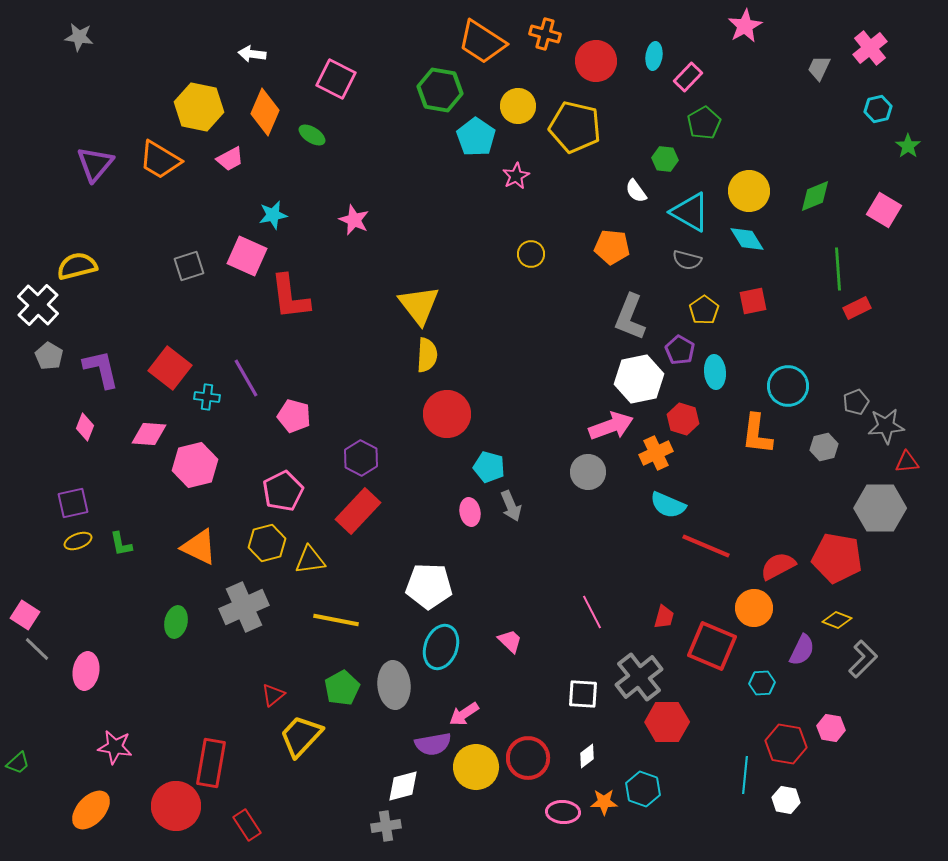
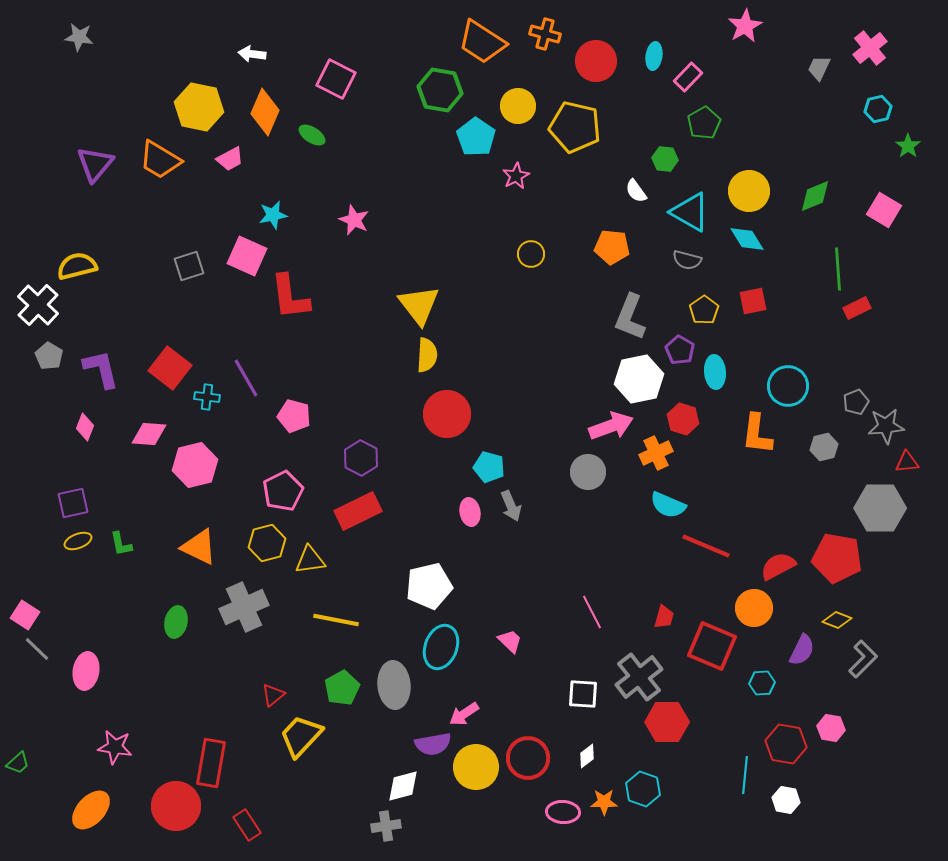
red rectangle at (358, 511): rotated 21 degrees clockwise
white pentagon at (429, 586): rotated 15 degrees counterclockwise
